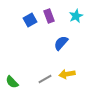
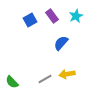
purple rectangle: moved 3 px right; rotated 16 degrees counterclockwise
